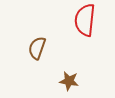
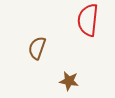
red semicircle: moved 3 px right
